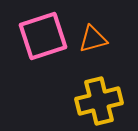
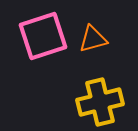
yellow cross: moved 1 px right, 1 px down
